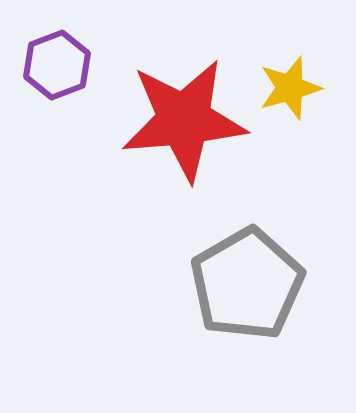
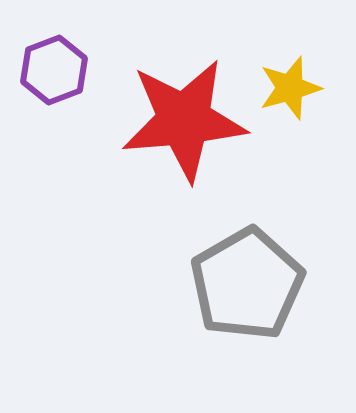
purple hexagon: moved 3 px left, 5 px down
